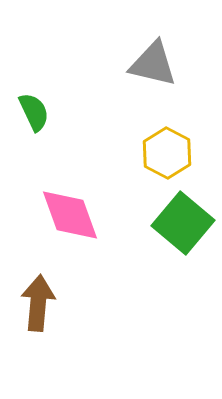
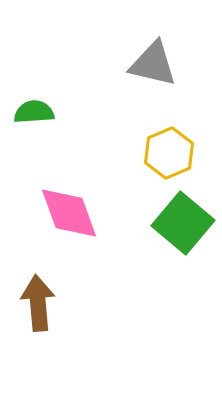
green semicircle: rotated 69 degrees counterclockwise
yellow hexagon: moved 2 px right; rotated 9 degrees clockwise
pink diamond: moved 1 px left, 2 px up
brown arrow: rotated 10 degrees counterclockwise
